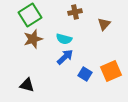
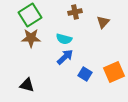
brown triangle: moved 1 px left, 2 px up
brown star: moved 2 px left, 1 px up; rotated 18 degrees clockwise
orange square: moved 3 px right, 1 px down
